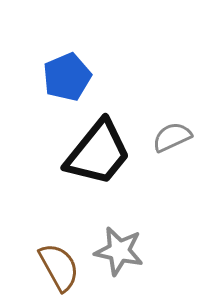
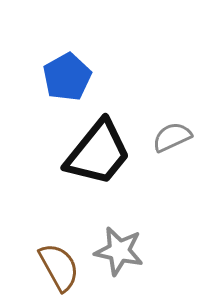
blue pentagon: rotated 6 degrees counterclockwise
